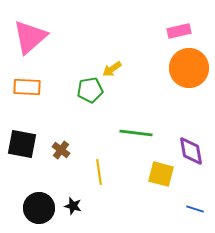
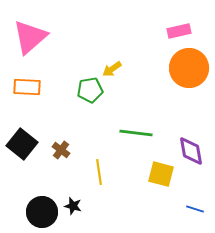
black square: rotated 28 degrees clockwise
black circle: moved 3 px right, 4 px down
